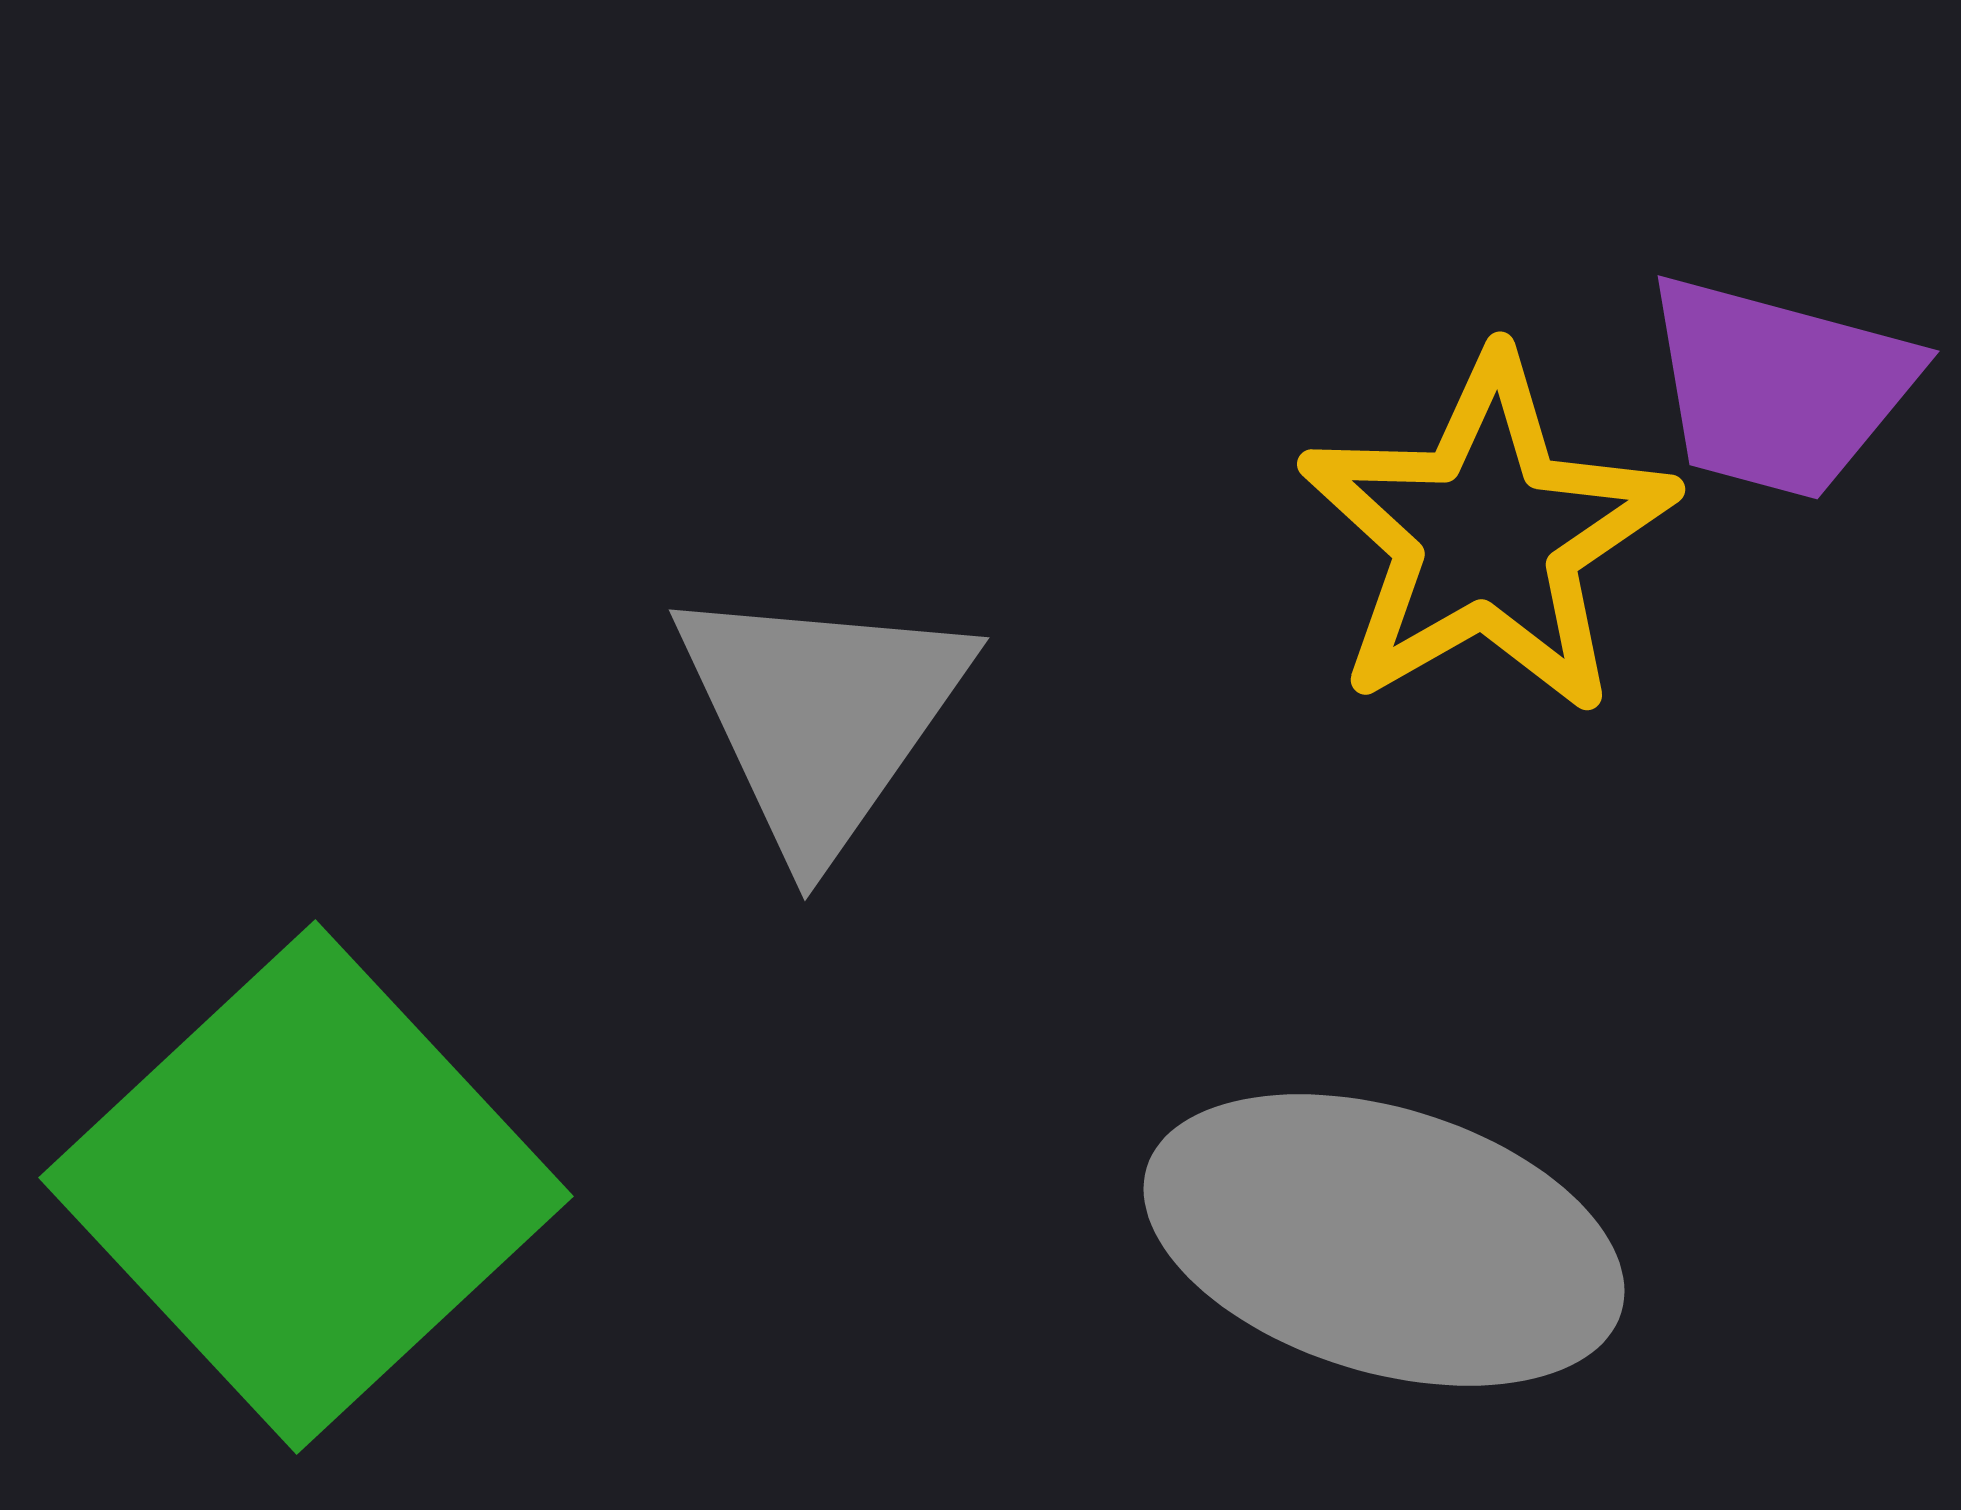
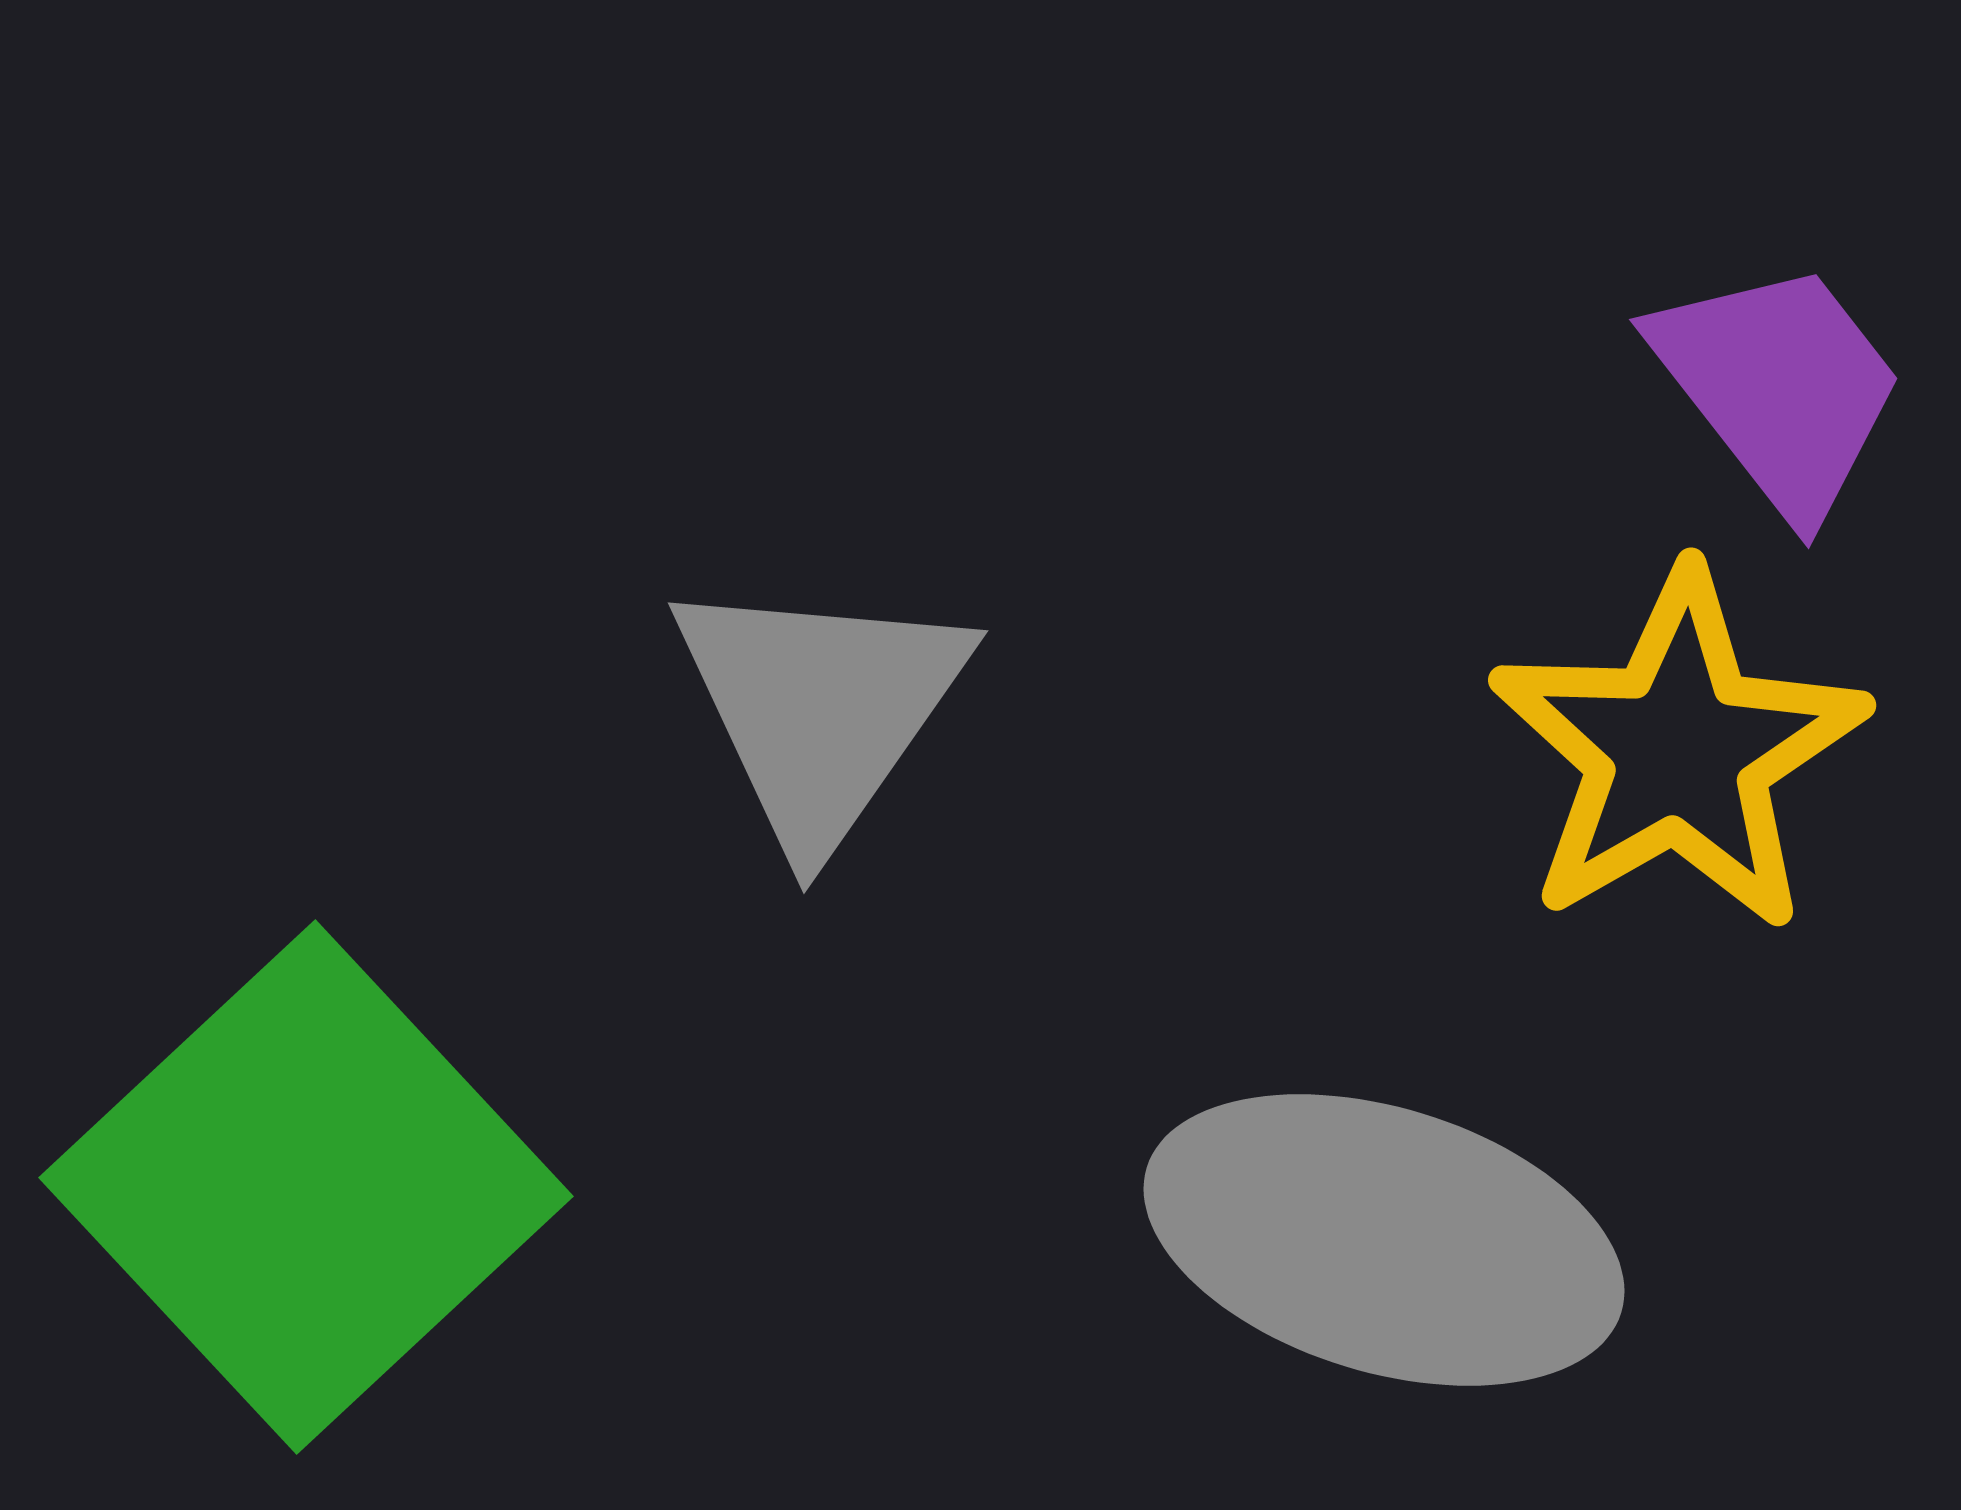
purple trapezoid: rotated 143 degrees counterclockwise
yellow star: moved 191 px right, 216 px down
gray triangle: moved 1 px left, 7 px up
